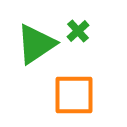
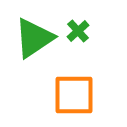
green triangle: moved 2 px left, 6 px up
